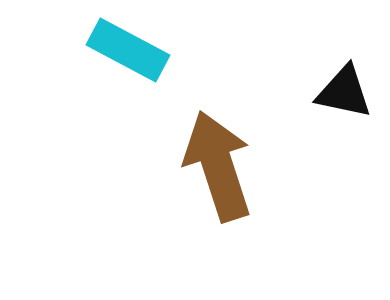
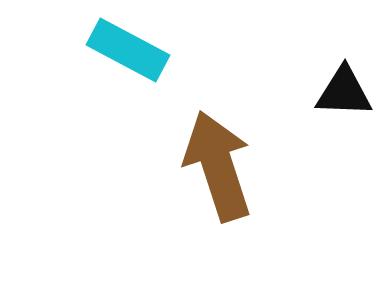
black triangle: rotated 10 degrees counterclockwise
